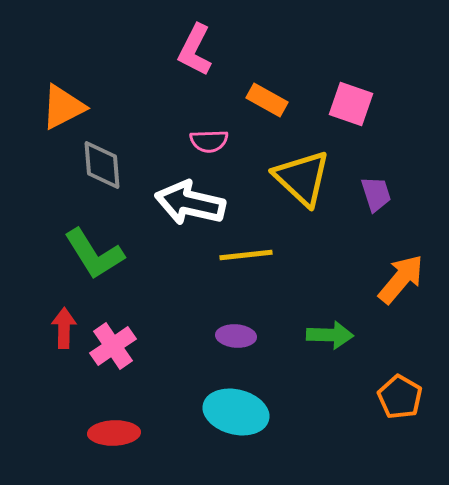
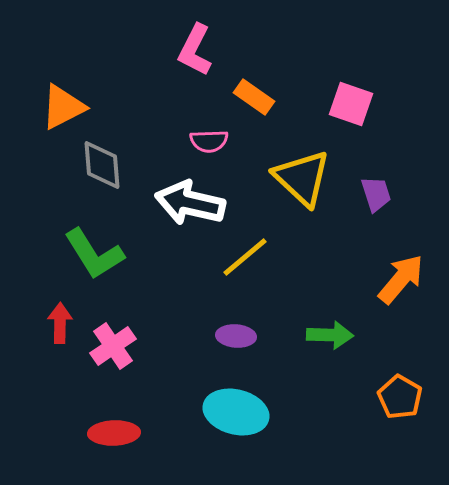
orange rectangle: moved 13 px left, 3 px up; rotated 6 degrees clockwise
yellow line: moved 1 px left, 2 px down; rotated 34 degrees counterclockwise
red arrow: moved 4 px left, 5 px up
